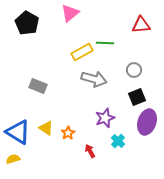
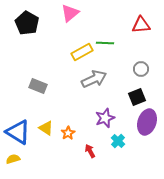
gray circle: moved 7 px right, 1 px up
gray arrow: rotated 40 degrees counterclockwise
